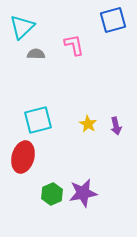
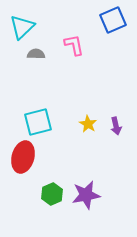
blue square: rotated 8 degrees counterclockwise
cyan square: moved 2 px down
purple star: moved 3 px right, 2 px down
